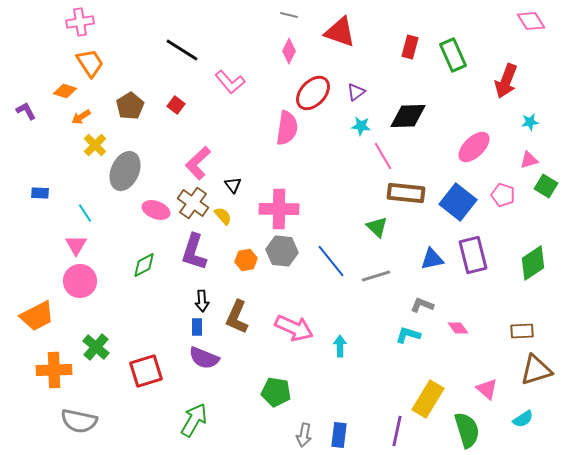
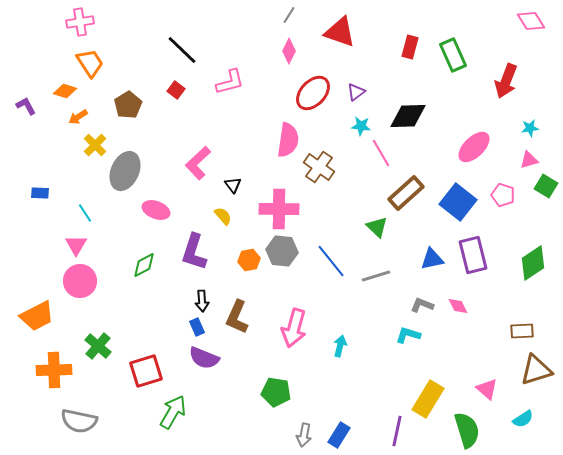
gray line at (289, 15): rotated 72 degrees counterclockwise
black line at (182, 50): rotated 12 degrees clockwise
pink L-shape at (230, 82): rotated 64 degrees counterclockwise
red square at (176, 105): moved 15 px up
brown pentagon at (130, 106): moved 2 px left, 1 px up
purple L-shape at (26, 111): moved 5 px up
orange arrow at (81, 117): moved 3 px left
cyan star at (530, 122): moved 6 px down
pink semicircle at (287, 128): moved 1 px right, 12 px down
pink line at (383, 156): moved 2 px left, 3 px up
brown rectangle at (406, 193): rotated 48 degrees counterclockwise
brown cross at (193, 203): moved 126 px right, 36 px up
orange hexagon at (246, 260): moved 3 px right
blue rectangle at (197, 327): rotated 24 degrees counterclockwise
pink arrow at (294, 328): rotated 81 degrees clockwise
pink diamond at (458, 328): moved 22 px up; rotated 10 degrees clockwise
cyan arrow at (340, 346): rotated 15 degrees clockwise
green cross at (96, 347): moved 2 px right, 1 px up
green arrow at (194, 420): moved 21 px left, 8 px up
blue rectangle at (339, 435): rotated 25 degrees clockwise
